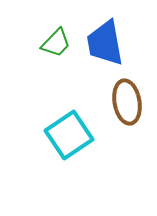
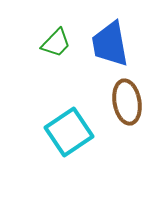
blue trapezoid: moved 5 px right, 1 px down
cyan square: moved 3 px up
